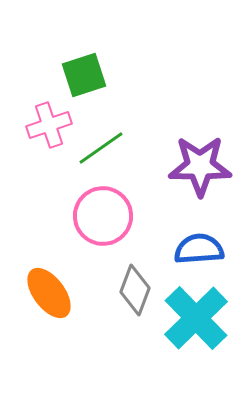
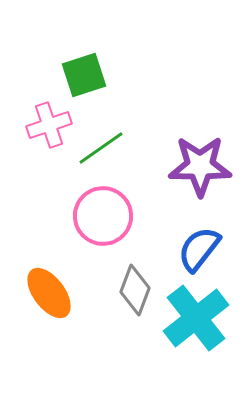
blue semicircle: rotated 48 degrees counterclockwise
cyan cross: rotated 6 degrees clockwise
